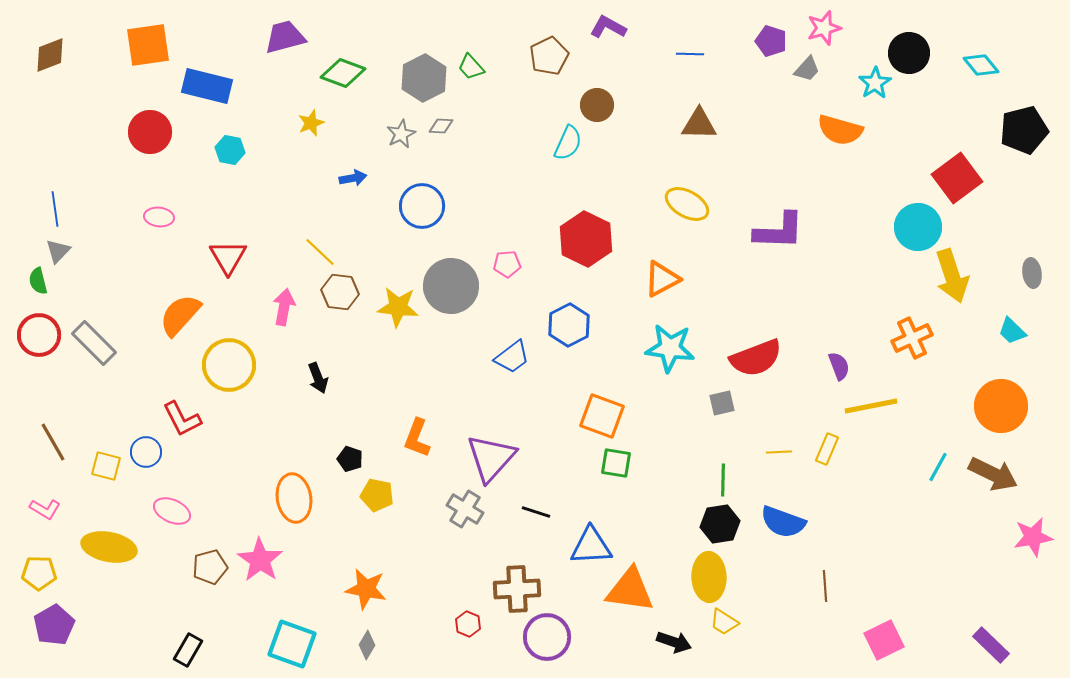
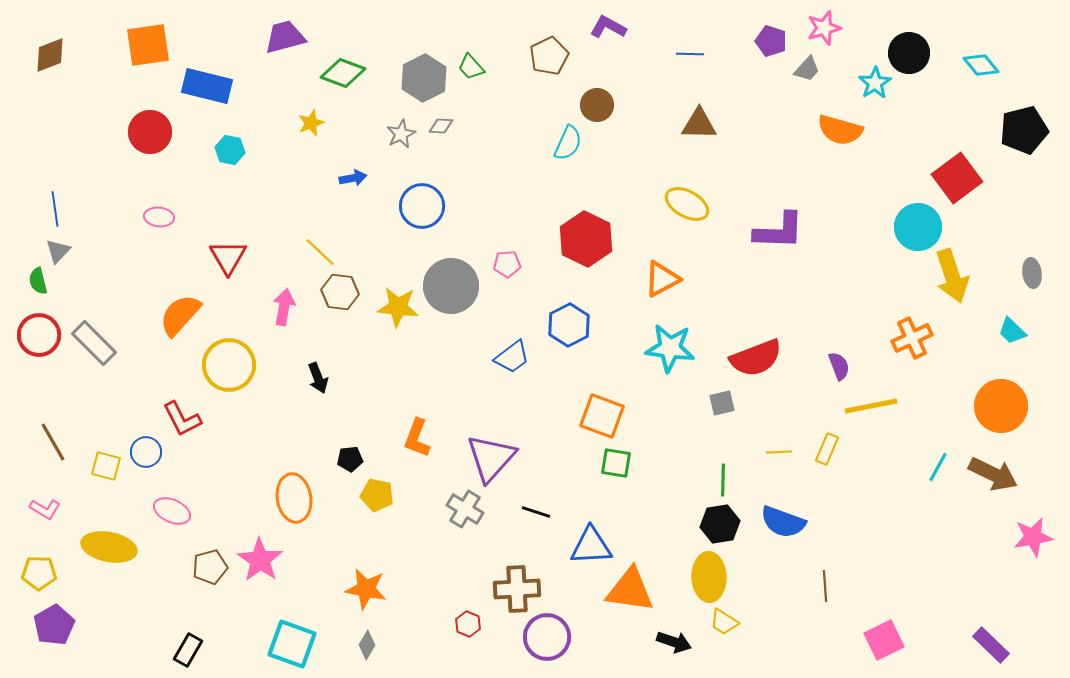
black pentagon at (350, 459): rotated 25 degrees counterclockwise
